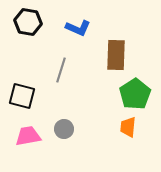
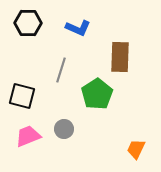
black hexagon: moved 1 px down; rotated 8 degrees counterclockwise
brown rectangle: moved 4 px right, 2 px down
green pentagon: moved 38 px left
orange trapezoid: moved 8 px right, 22 px down; rotated 20 degrees clockwise
pink trapezoid: rotated 12 degrees counterclockwise
